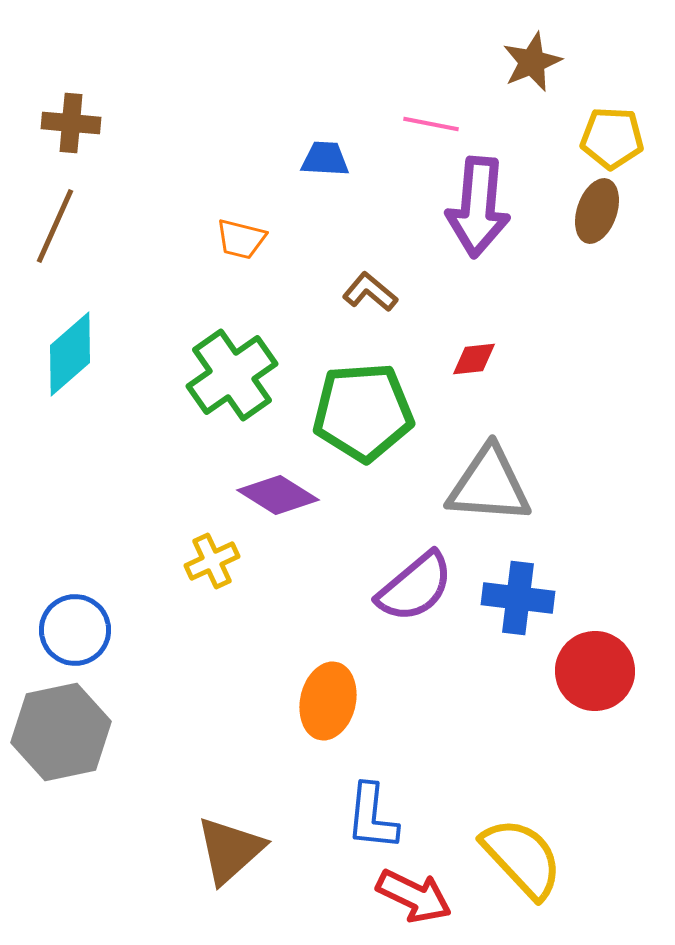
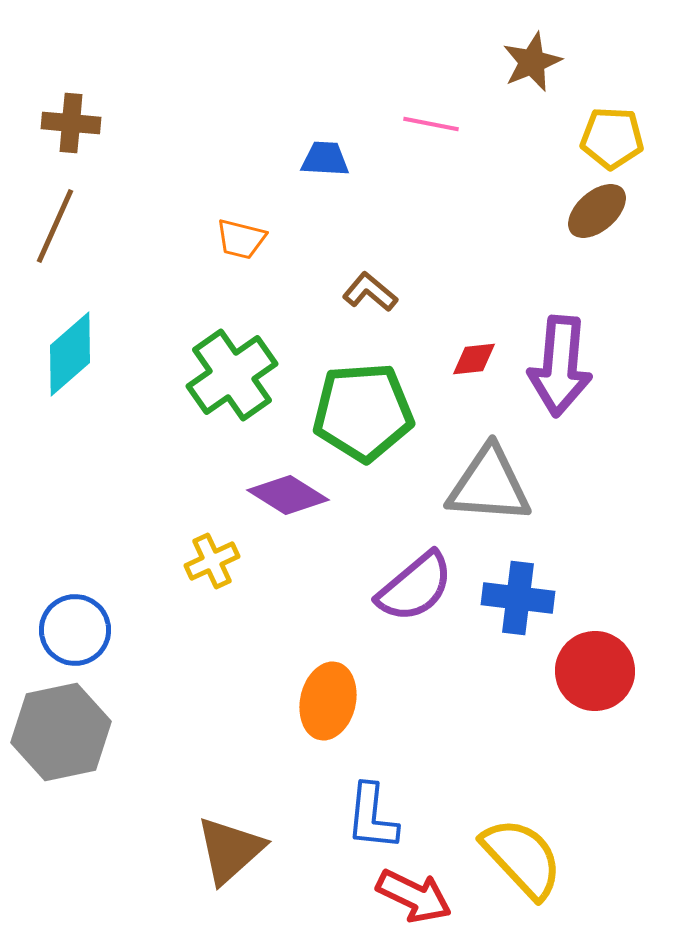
purple arrow: moved 82 px right, 159 px down
brown ellipse: rotated 30 degrees clockwise
purple diamond: moved 10 px right
